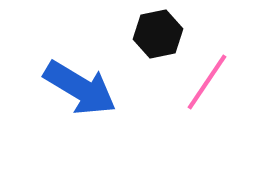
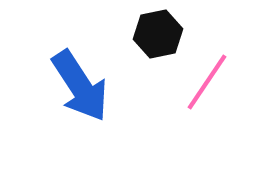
blue arrow: moved 2 px up; rotated 26 degrees clockwise
